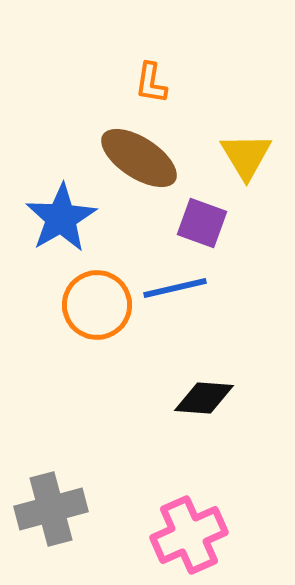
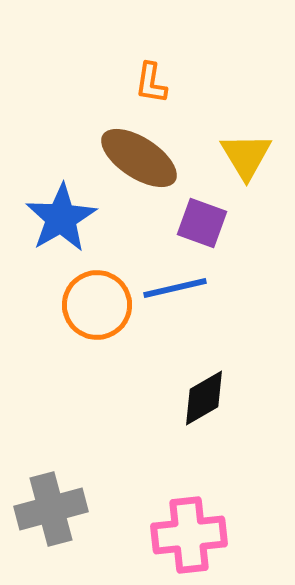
black diamond: rotated 34 degrees counterclockwise
pink cross: rotated 18 degrees clockwise
